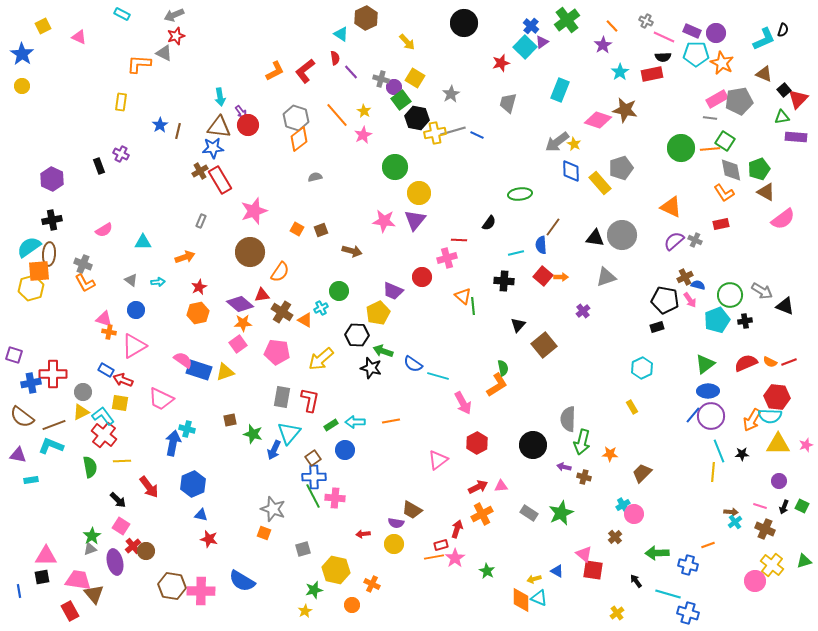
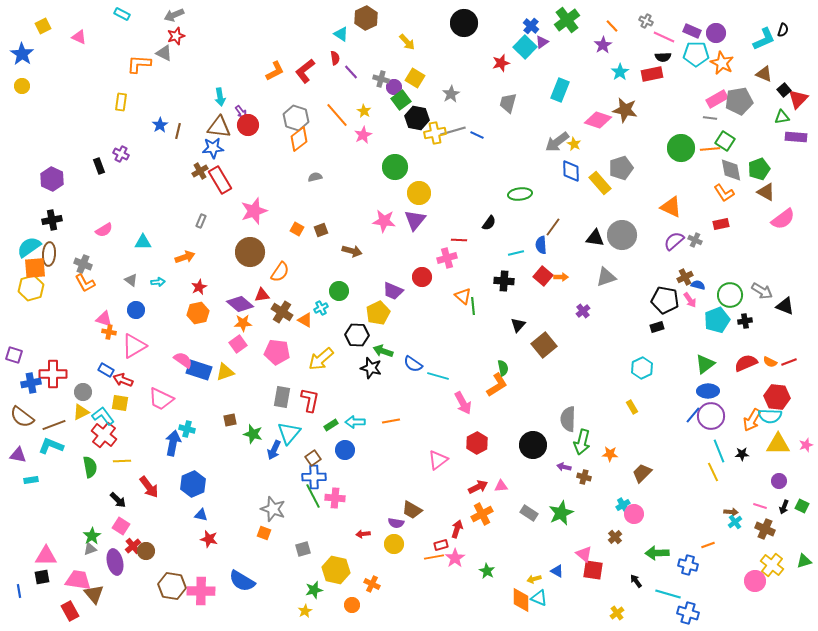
orange square at (39, 271): moved 4 px left, 3 px up
yellow line at (713, 472): rotated 30 degrees counterclockwise
